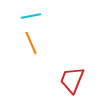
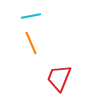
red trapezoid: moved 13 px left, 2 px up
